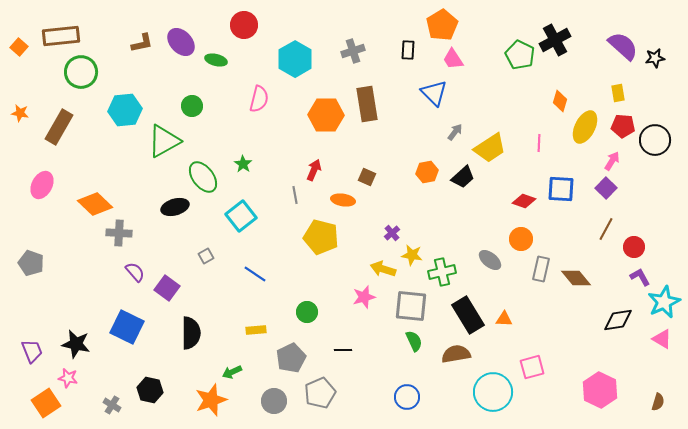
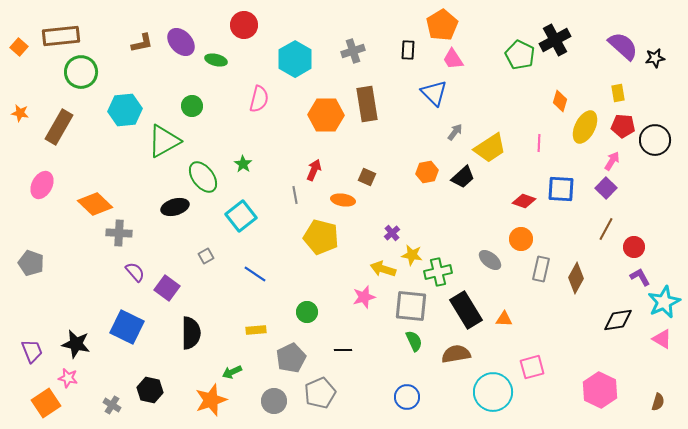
green cross at (442, 272): moved 4 px left
brown diamond at (576, 278): rotated 68 degrees clockwise
black rectangle at (468, 315): moved 2 px left, 5 px up
